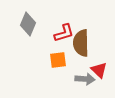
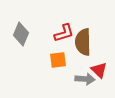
gray diamond: moved 7 px left, 10 px down
brown semicircle: moved 2 px right, 1 px up
